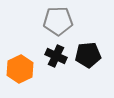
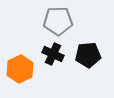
black cross: moved 3 px left, 2 px up
